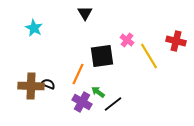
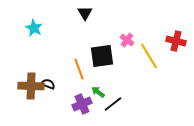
orange line: moved 1 px right, 5 px up; rotated 45 degrees counterclockwise
purple cross: moved 2 px down; rotated 36 degrees clockwise
